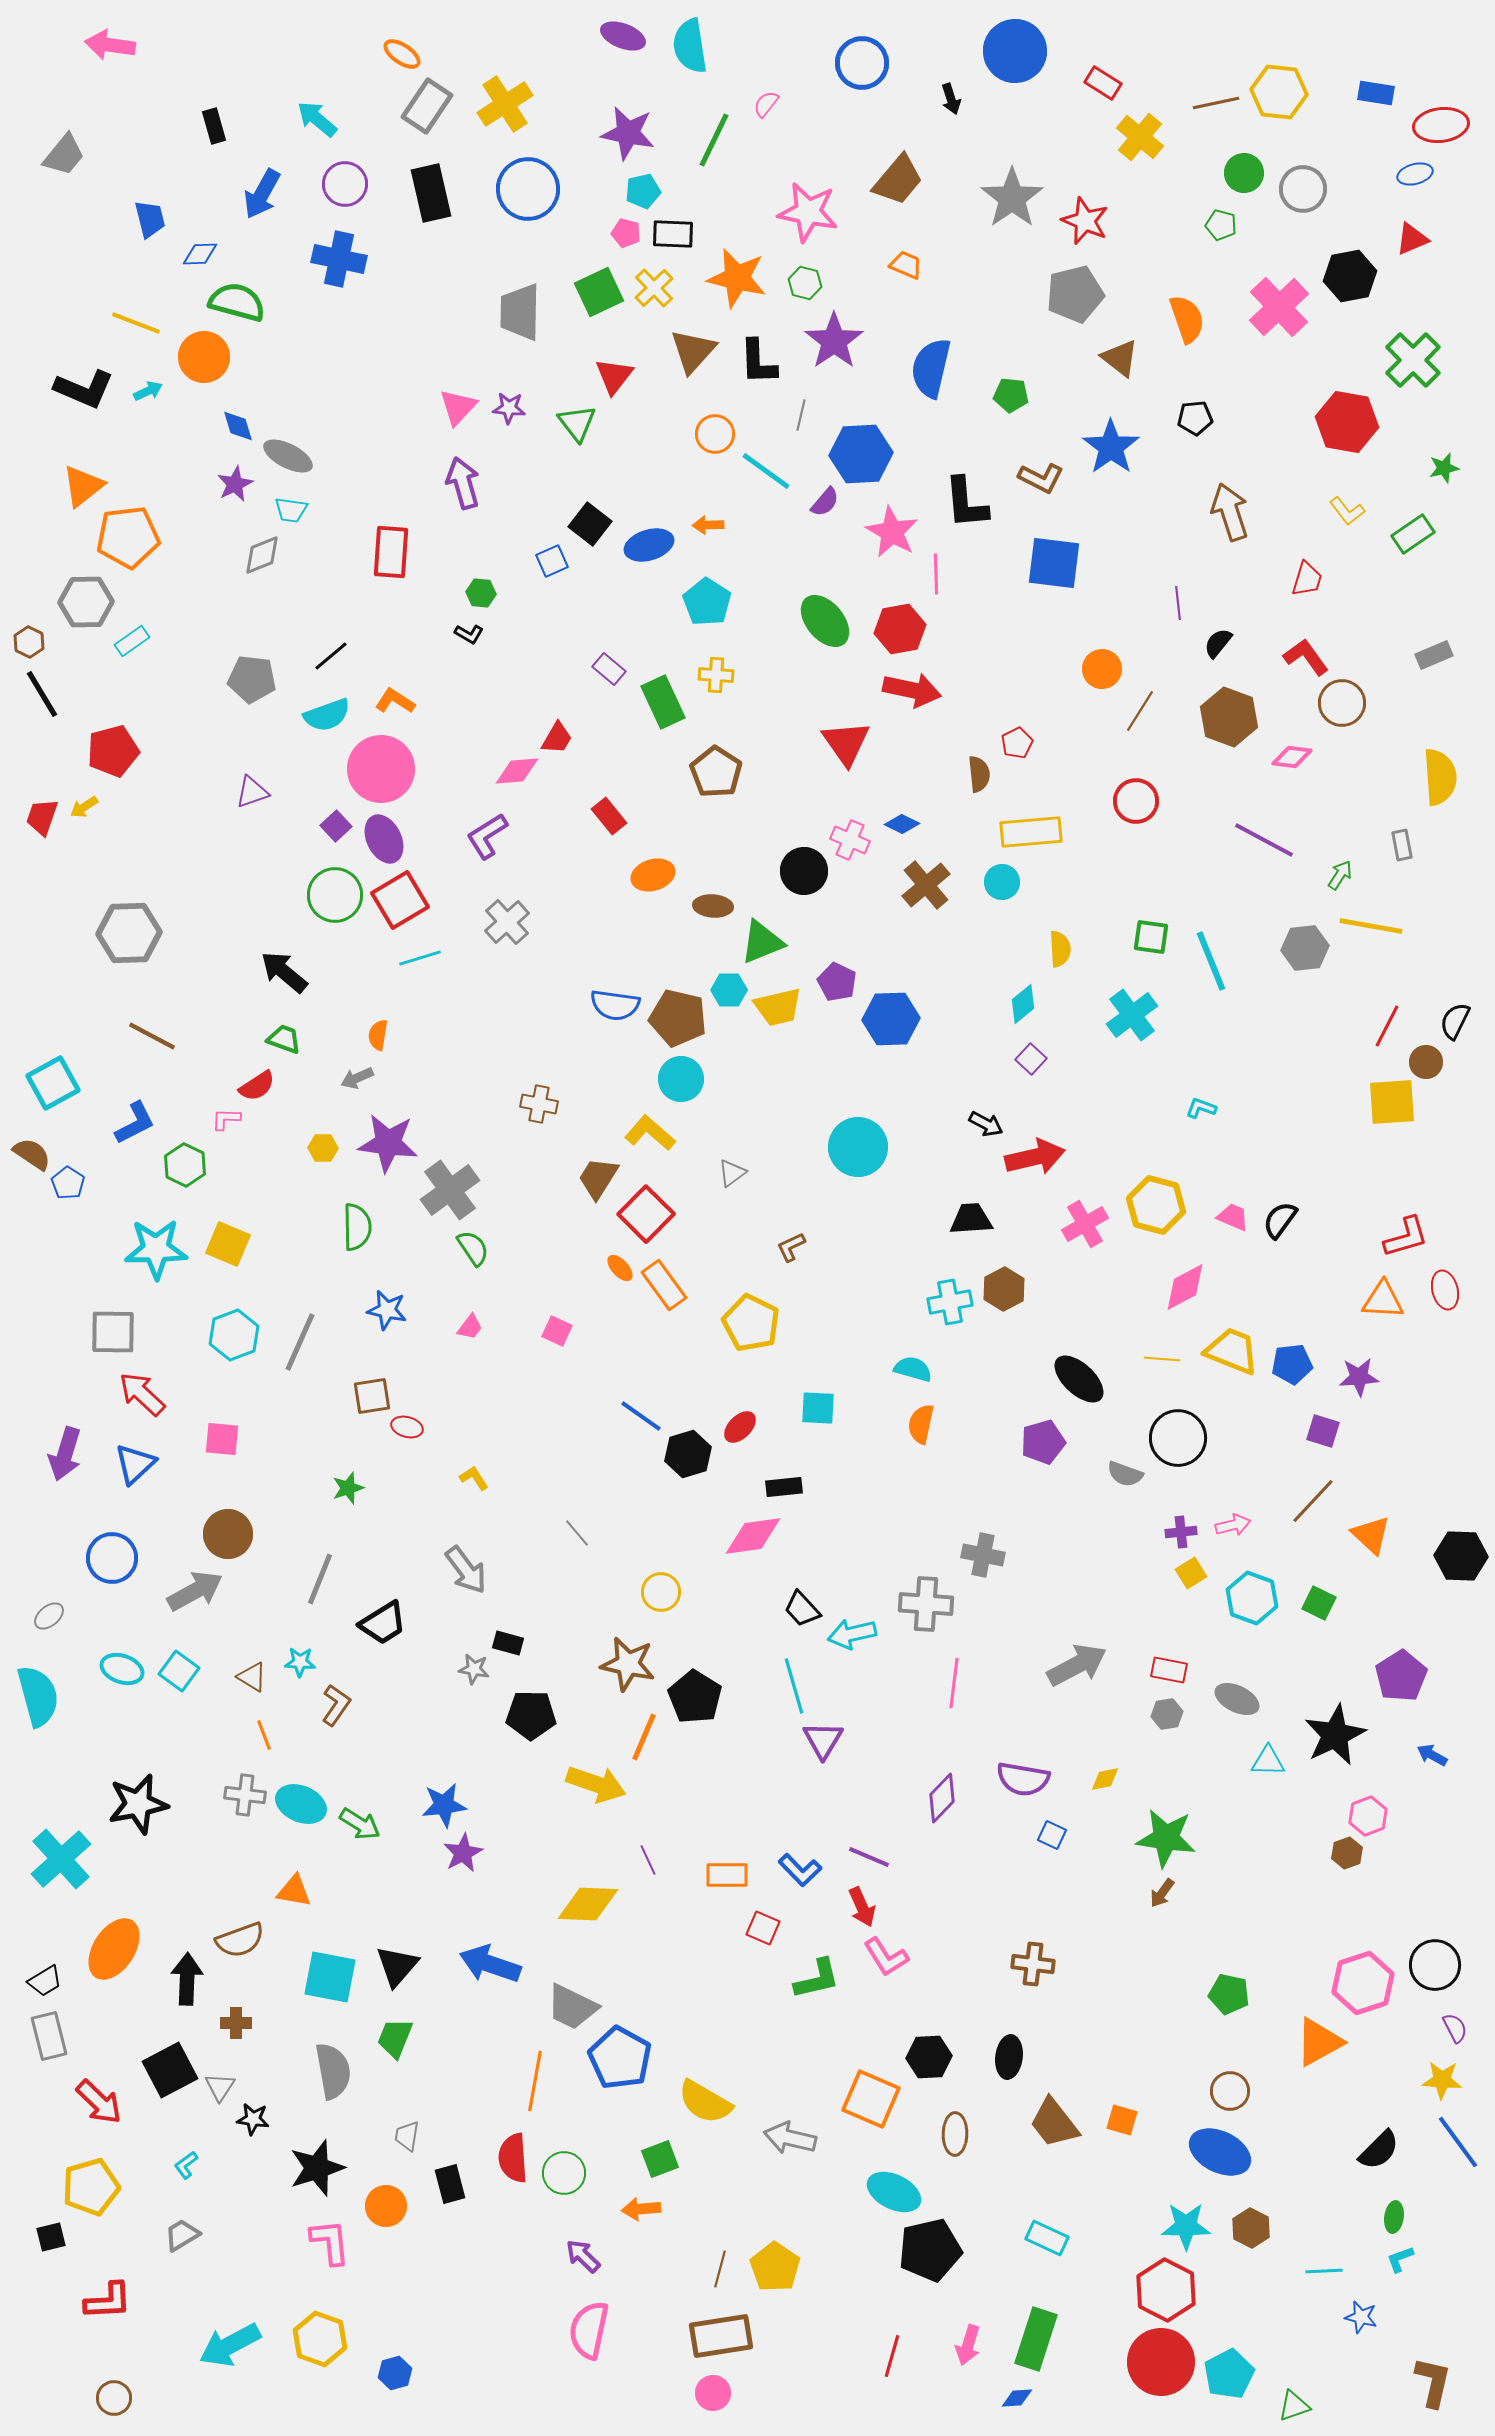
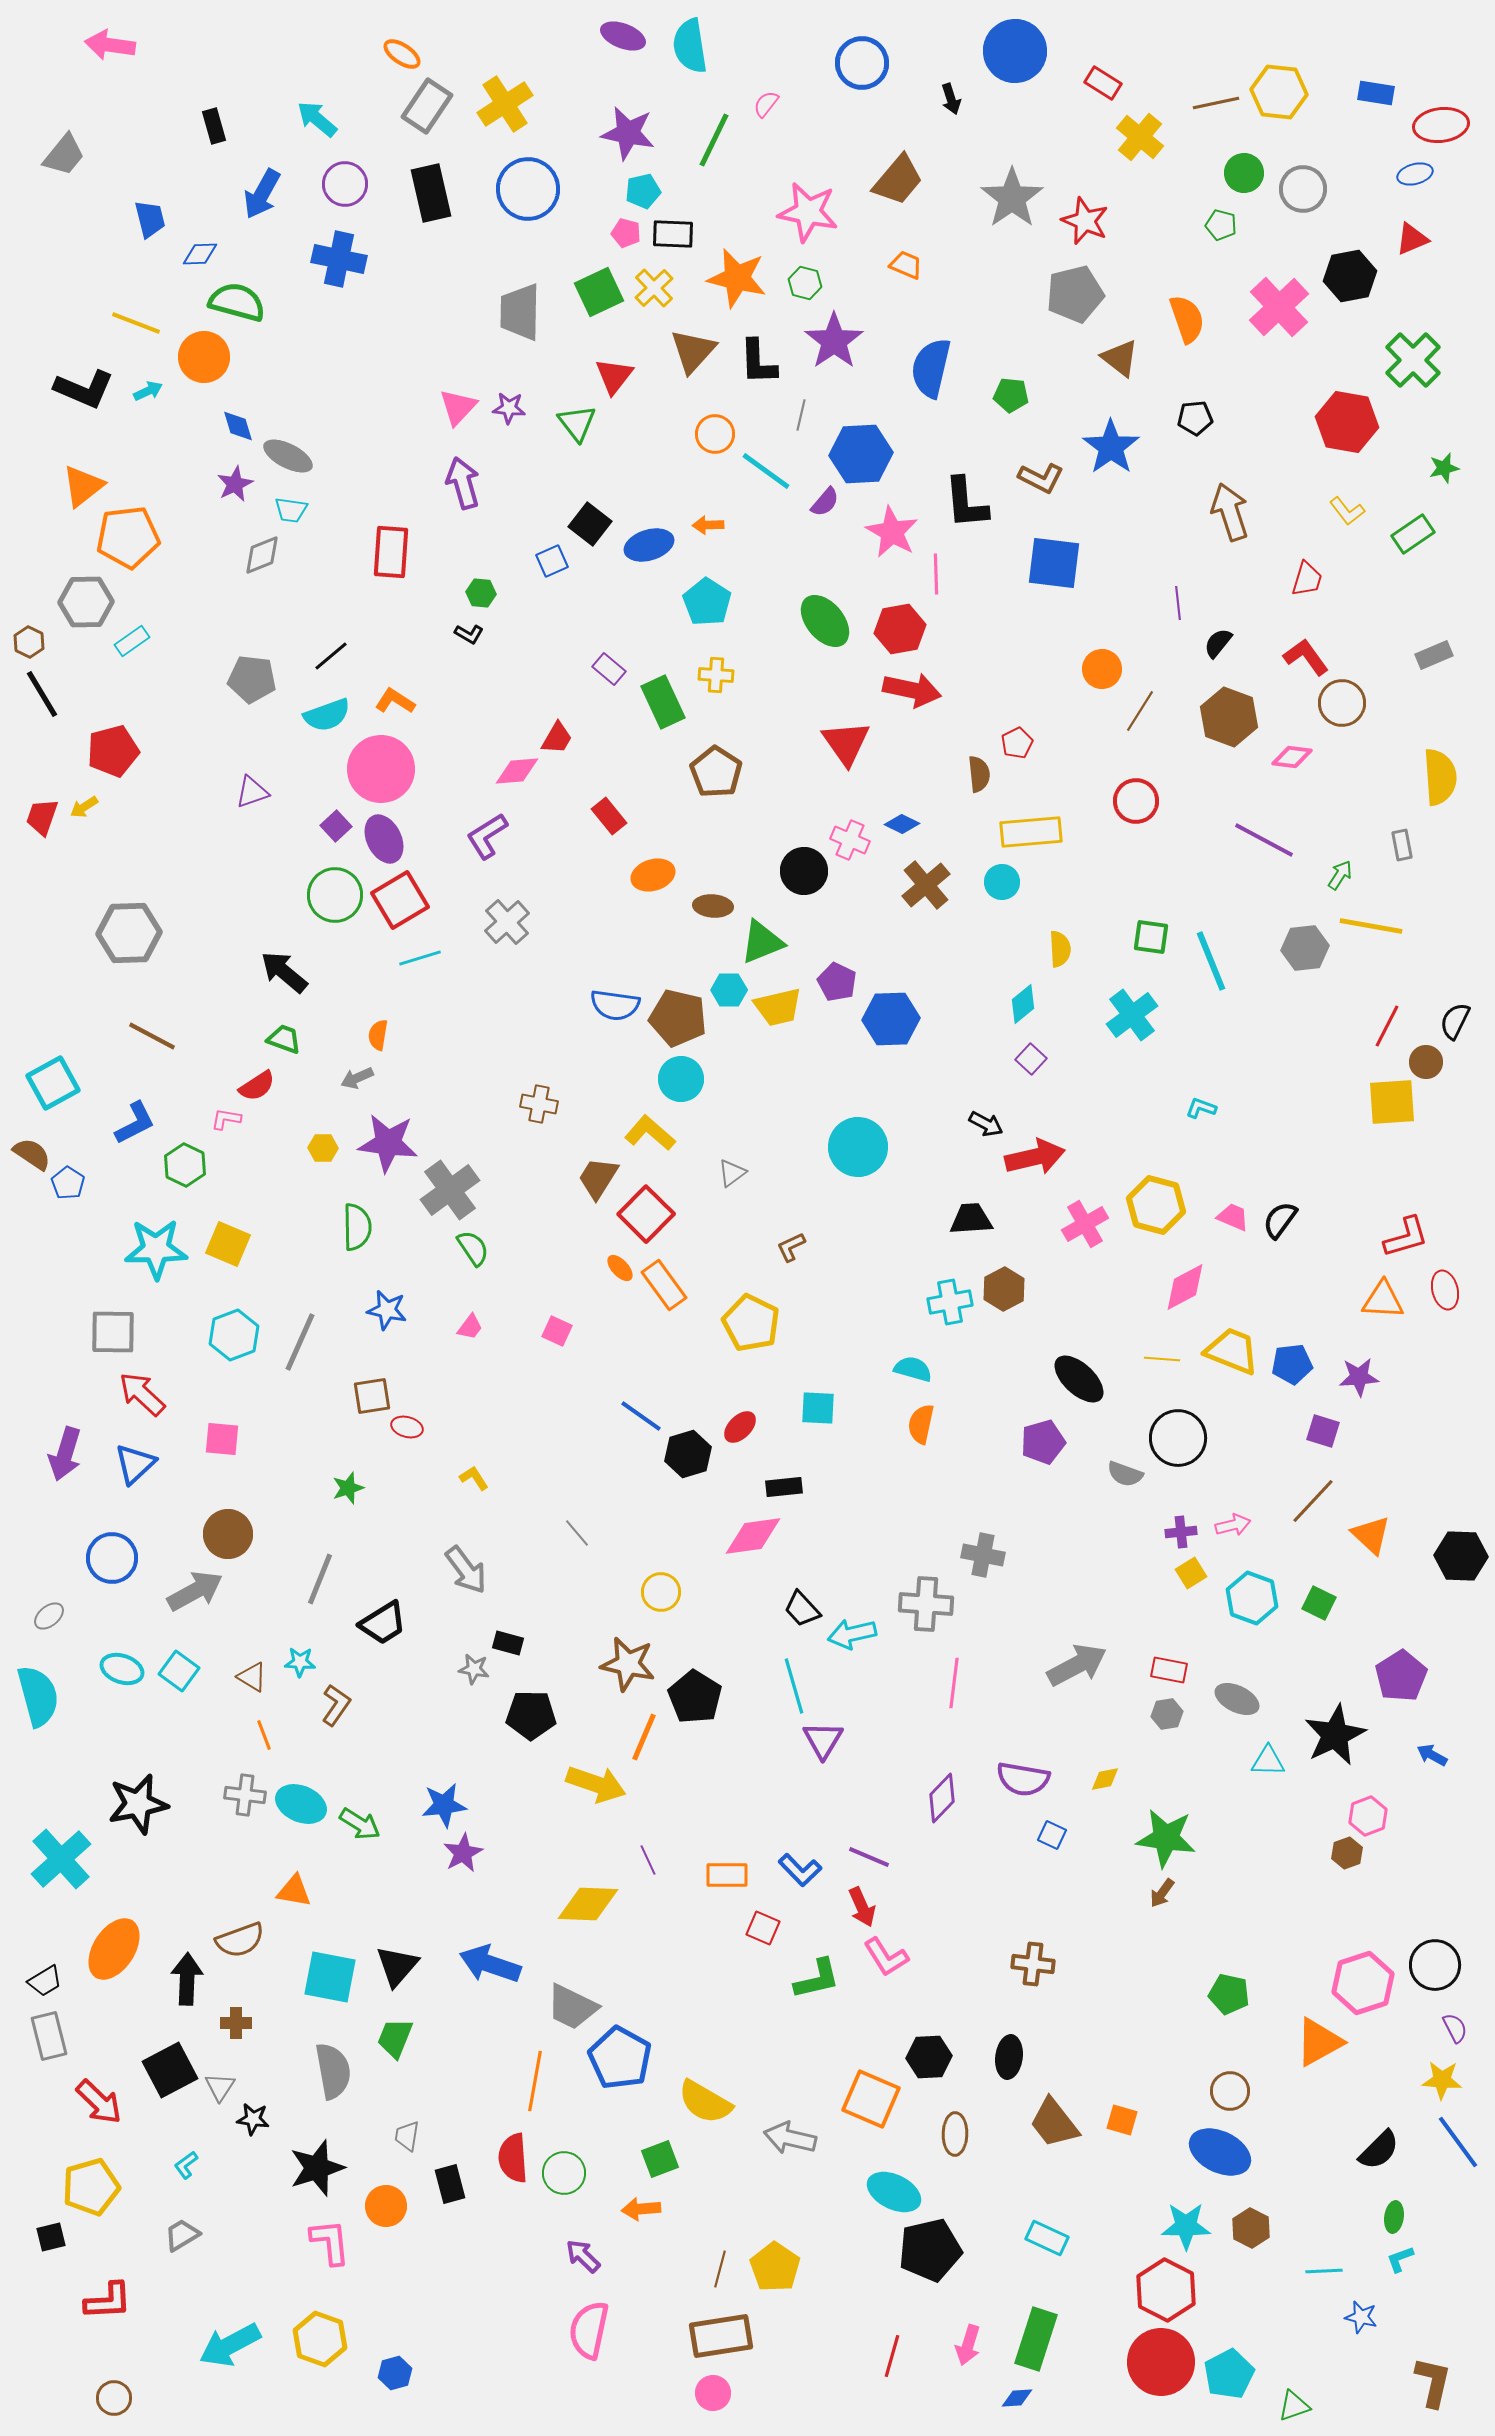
pink L-shape at (226, 1119): rotated 8 degrees clockwise
